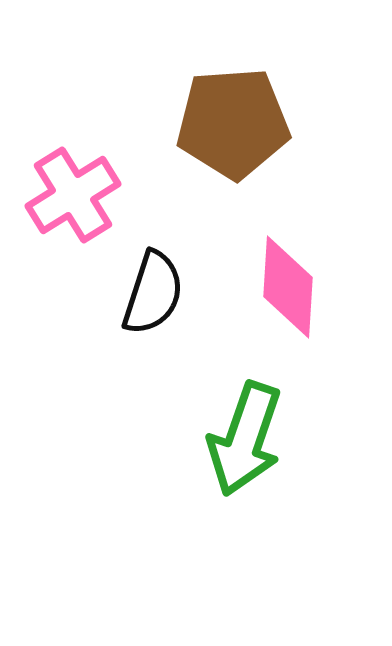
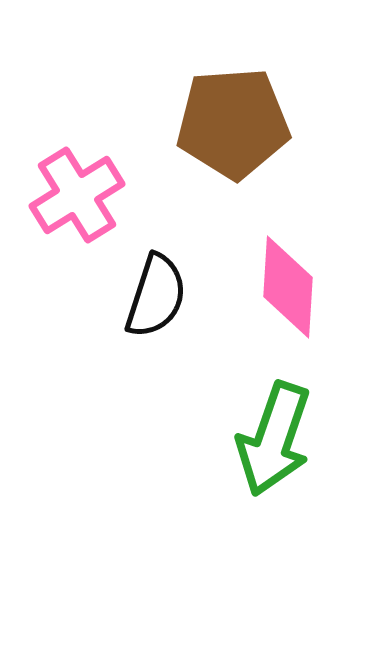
pink cross: moved 4 px right
black semicircle: moved 3 px right, 3 px down
green arrow: moved 29 px right
